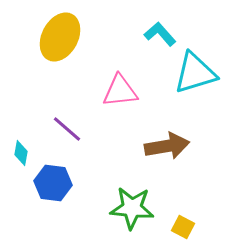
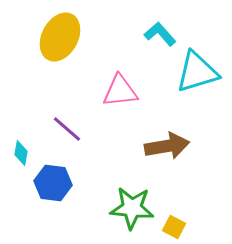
cyan triangle: moved 2 px right, 1 px up
yellow square: moved 9 px left
